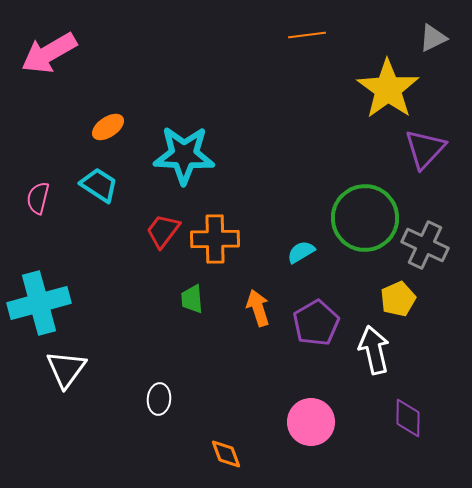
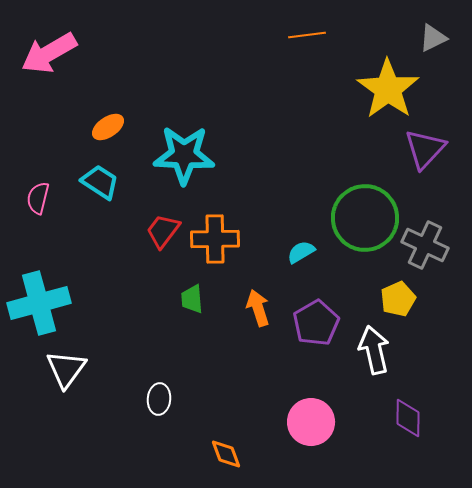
cyan trapezoid: moved 1 px right, 3 px up
